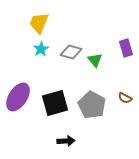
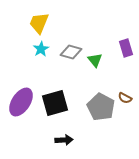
purple ellipse: moved 3 px right, 5 px down
gray pentagon: moved 9 px right, 2 px down
black arrow: moved 2 px left, 1 px up
